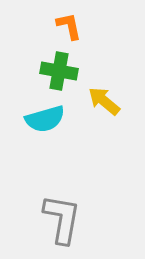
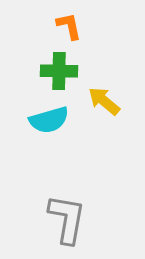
green cross: rotated 9 degrees counterclockwise
cyan semicircle: moved 4 px right, 1 px down
gray L-shape: moved 5 px right
